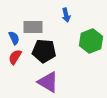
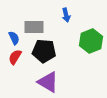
gray rectangle: moved 1 px right
